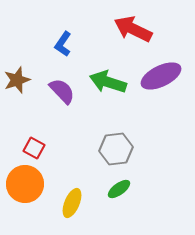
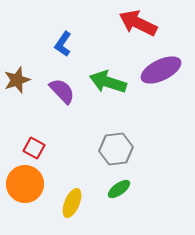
red arrow: moved 5 px right, 6 px up
purple ellipse: moved 6 px up
